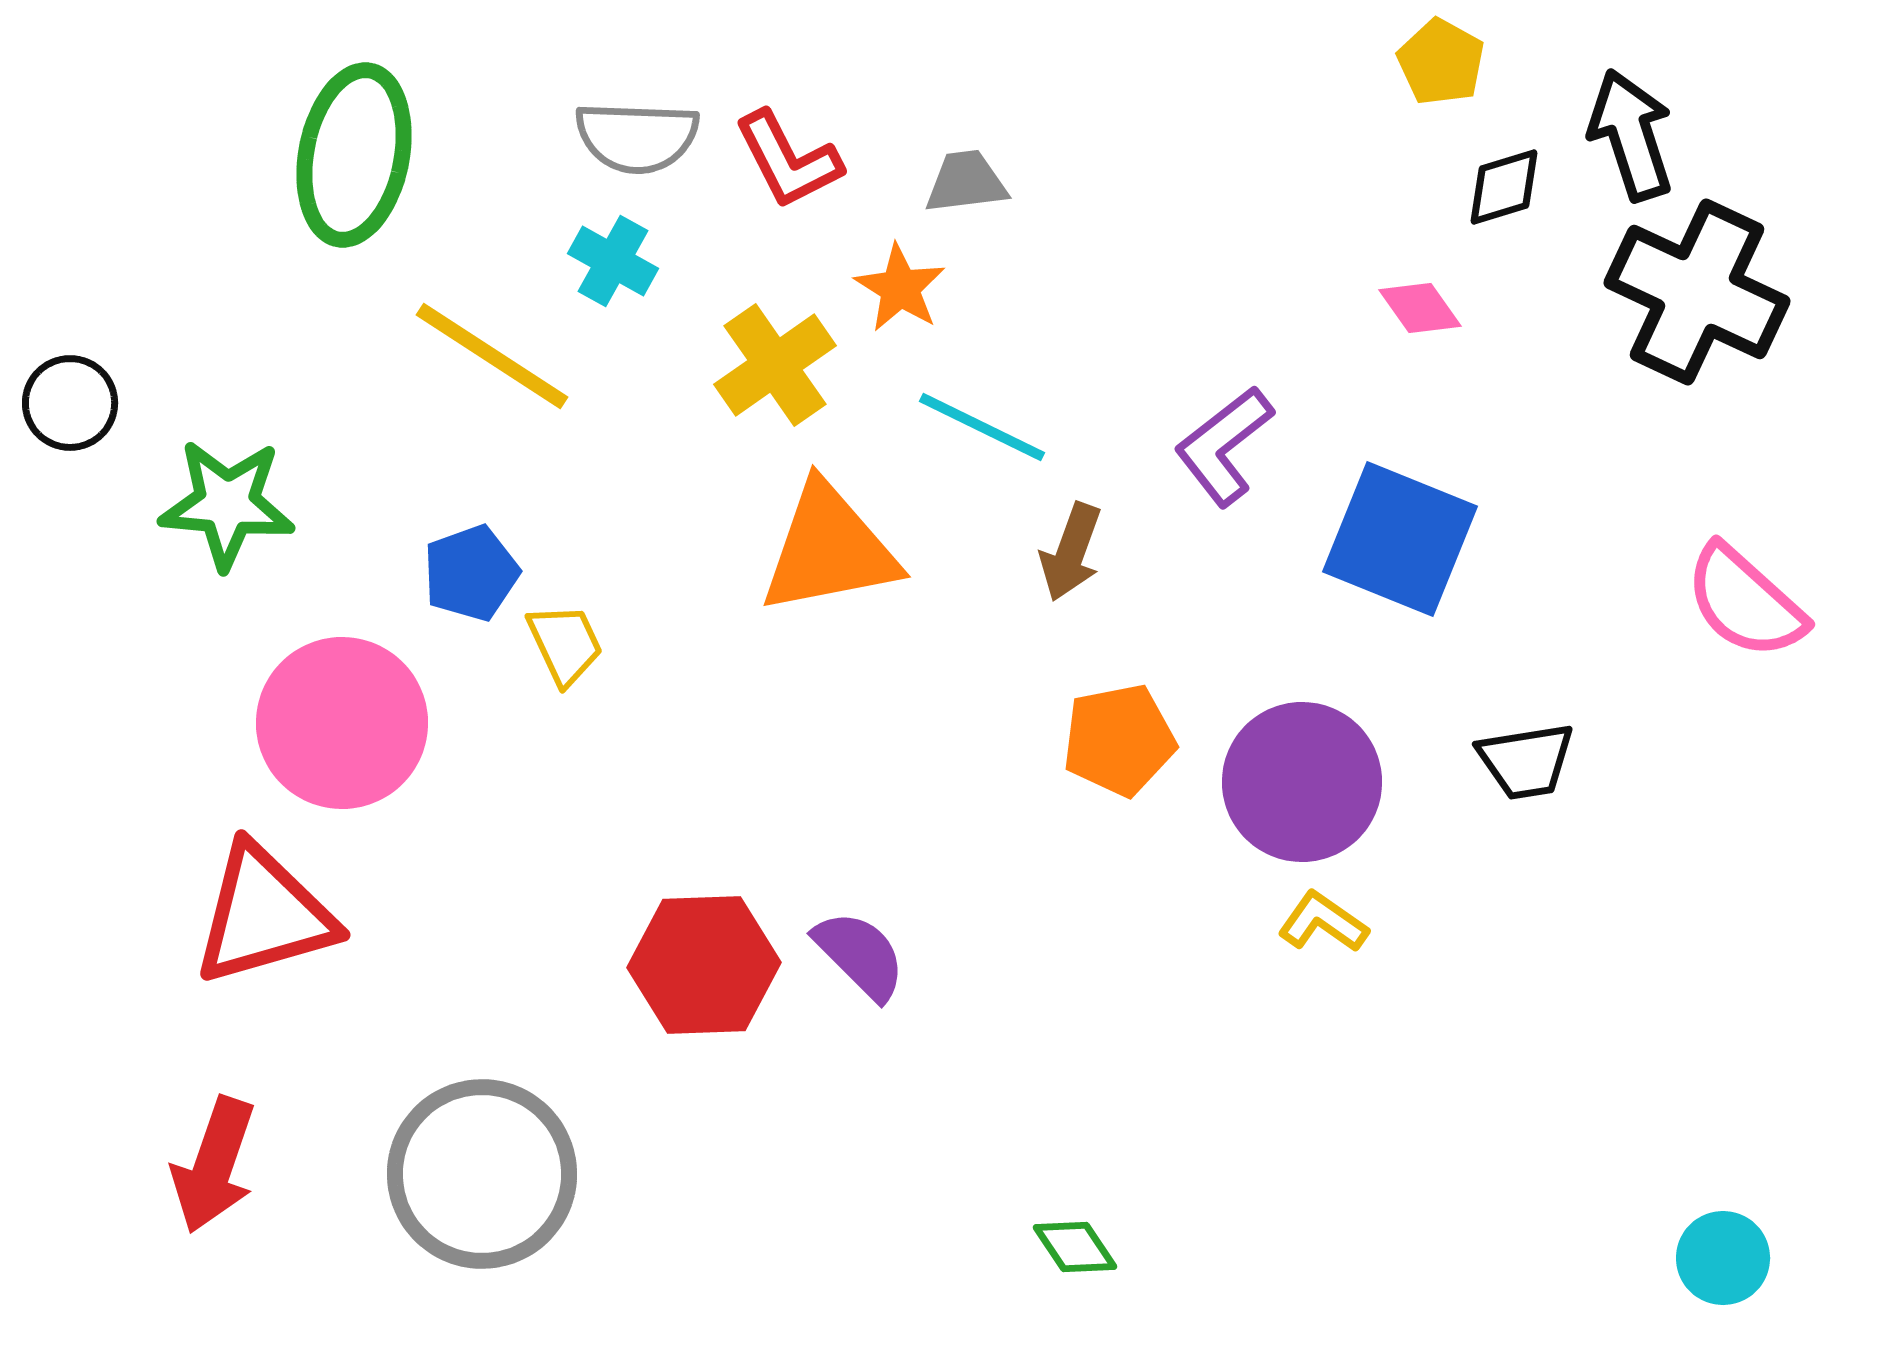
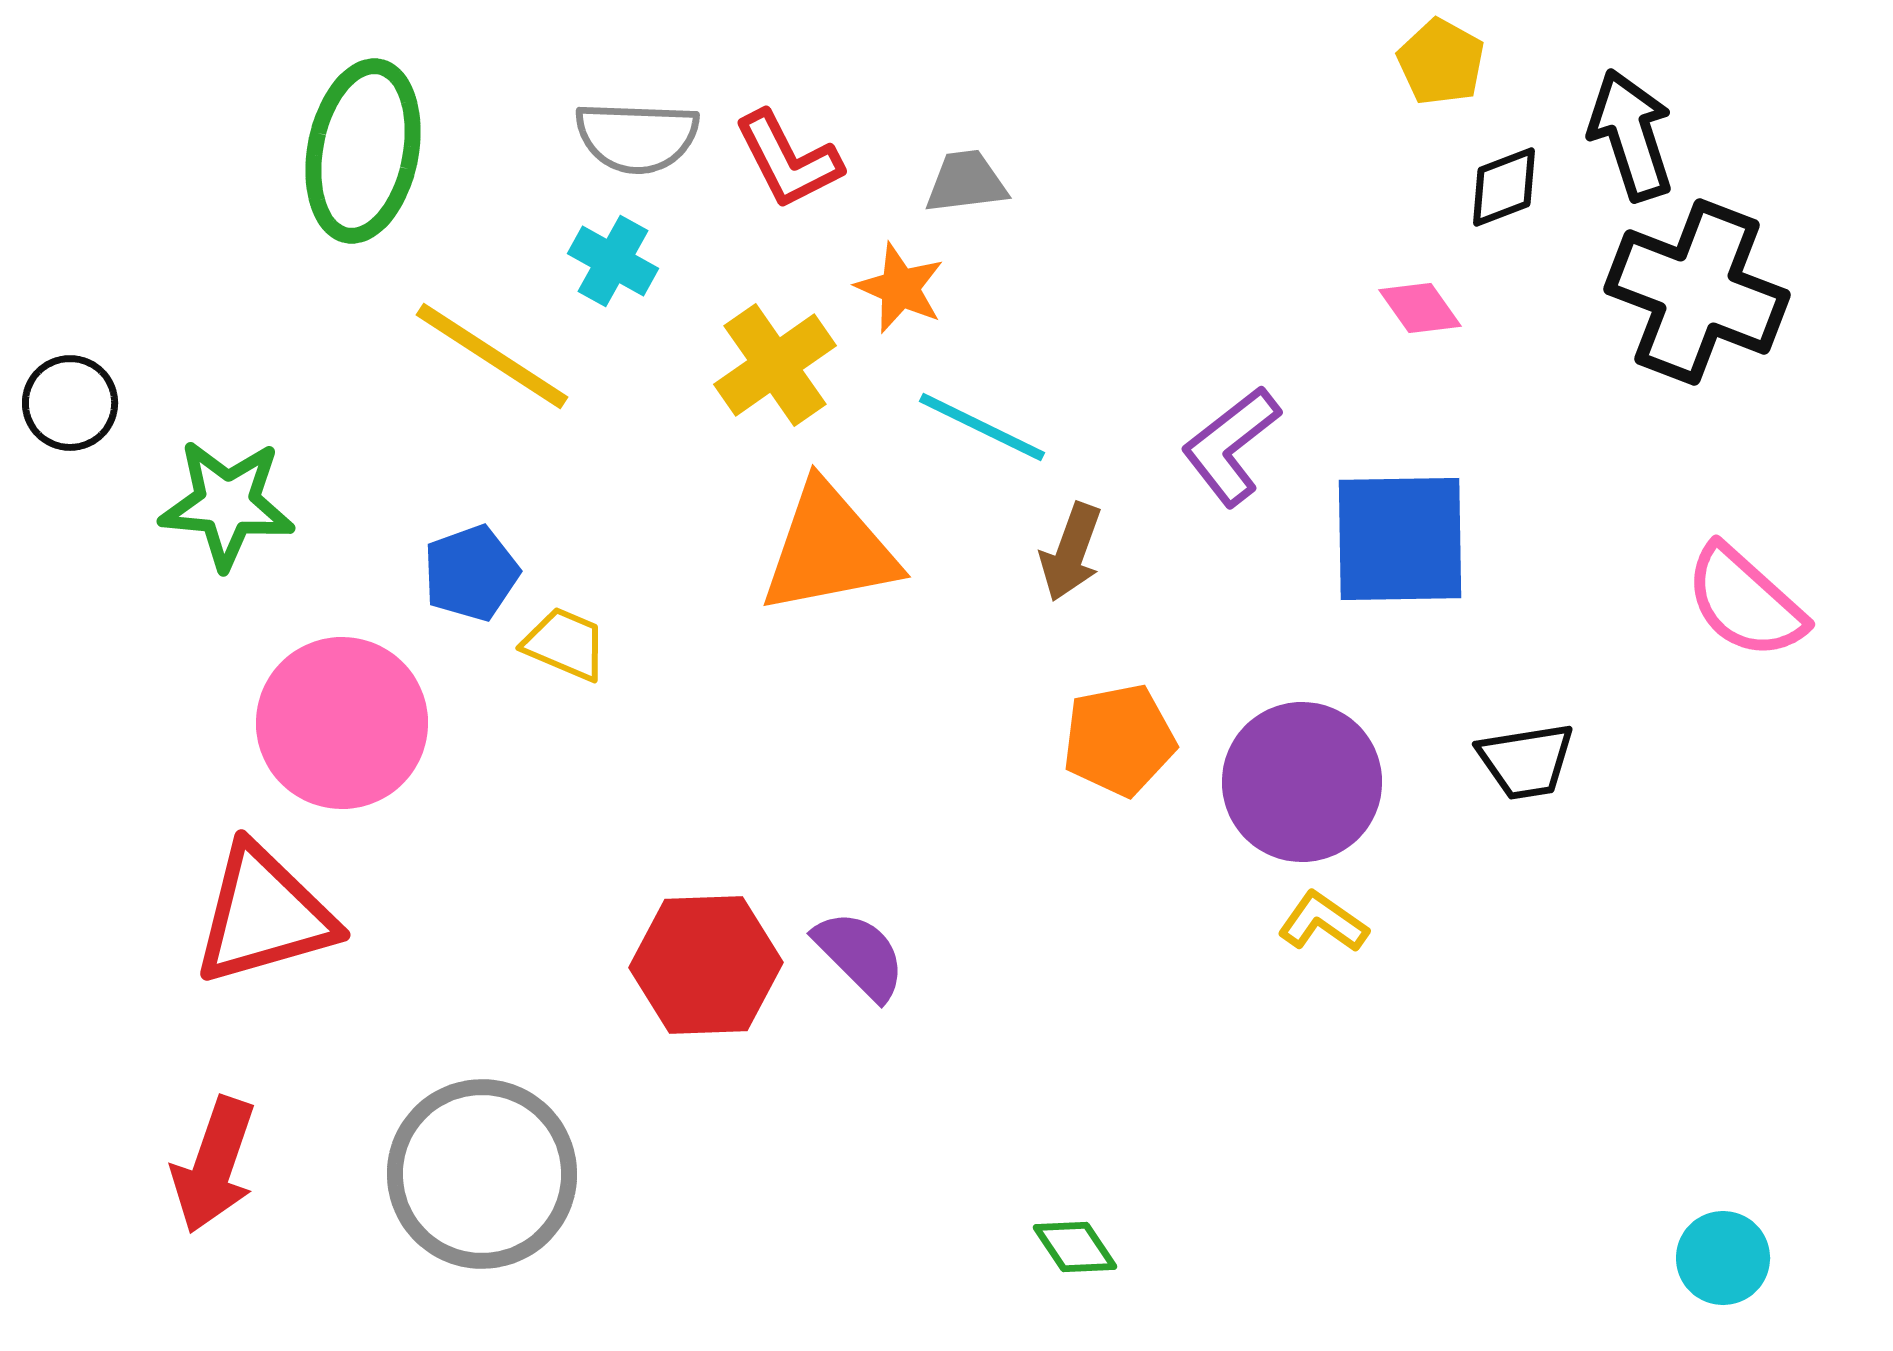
green ellipse: moved 9 px right, 4 px up
black diamond: rotated 4 degrees counterclockwise
orange star: rotated 8 degrees counterclockwise
black cross: rotated 4 degrees counterclockwise
purple L-shape: moved 7 px right
blue square: rotated 23 degrees counterclockwise
yellow trapezoid: rotated 42 degrees counterclockwise
red hexagon: moved 2 px right
